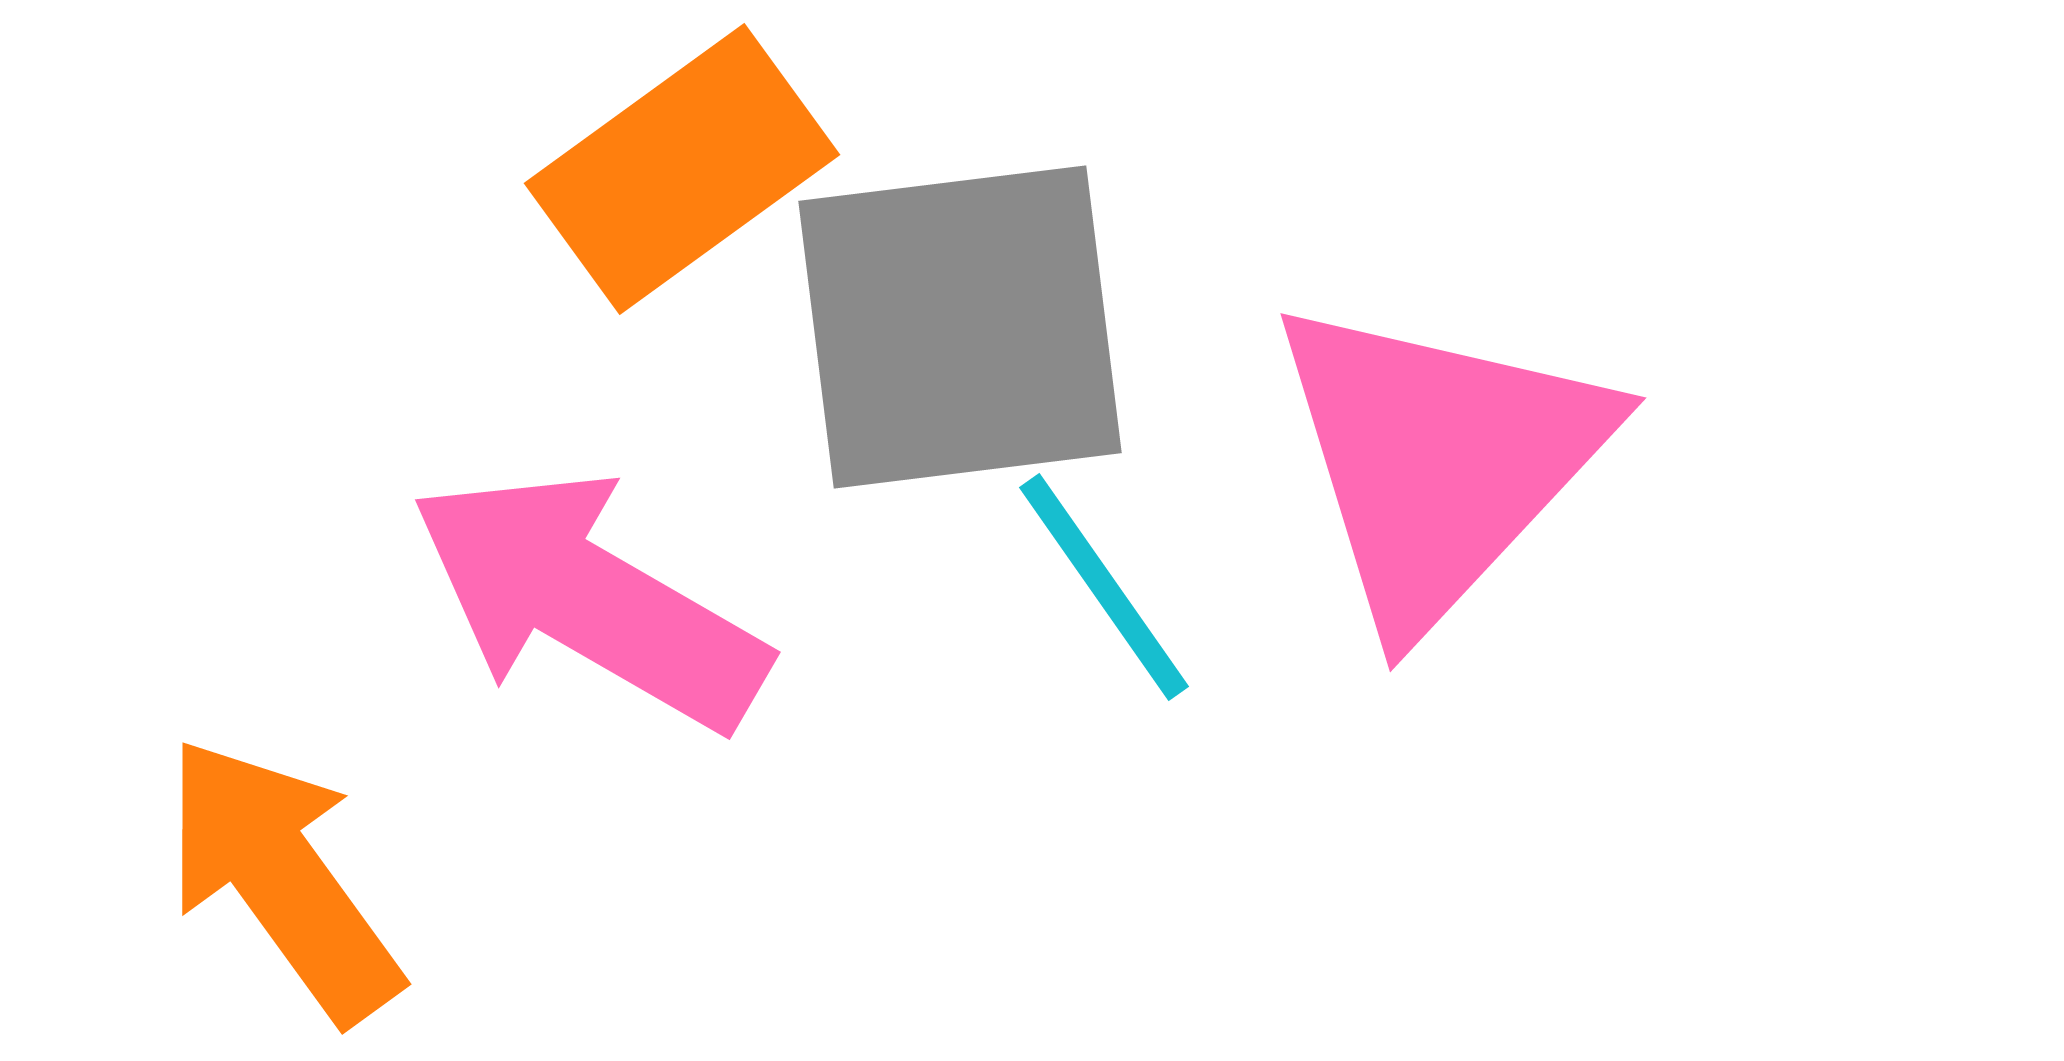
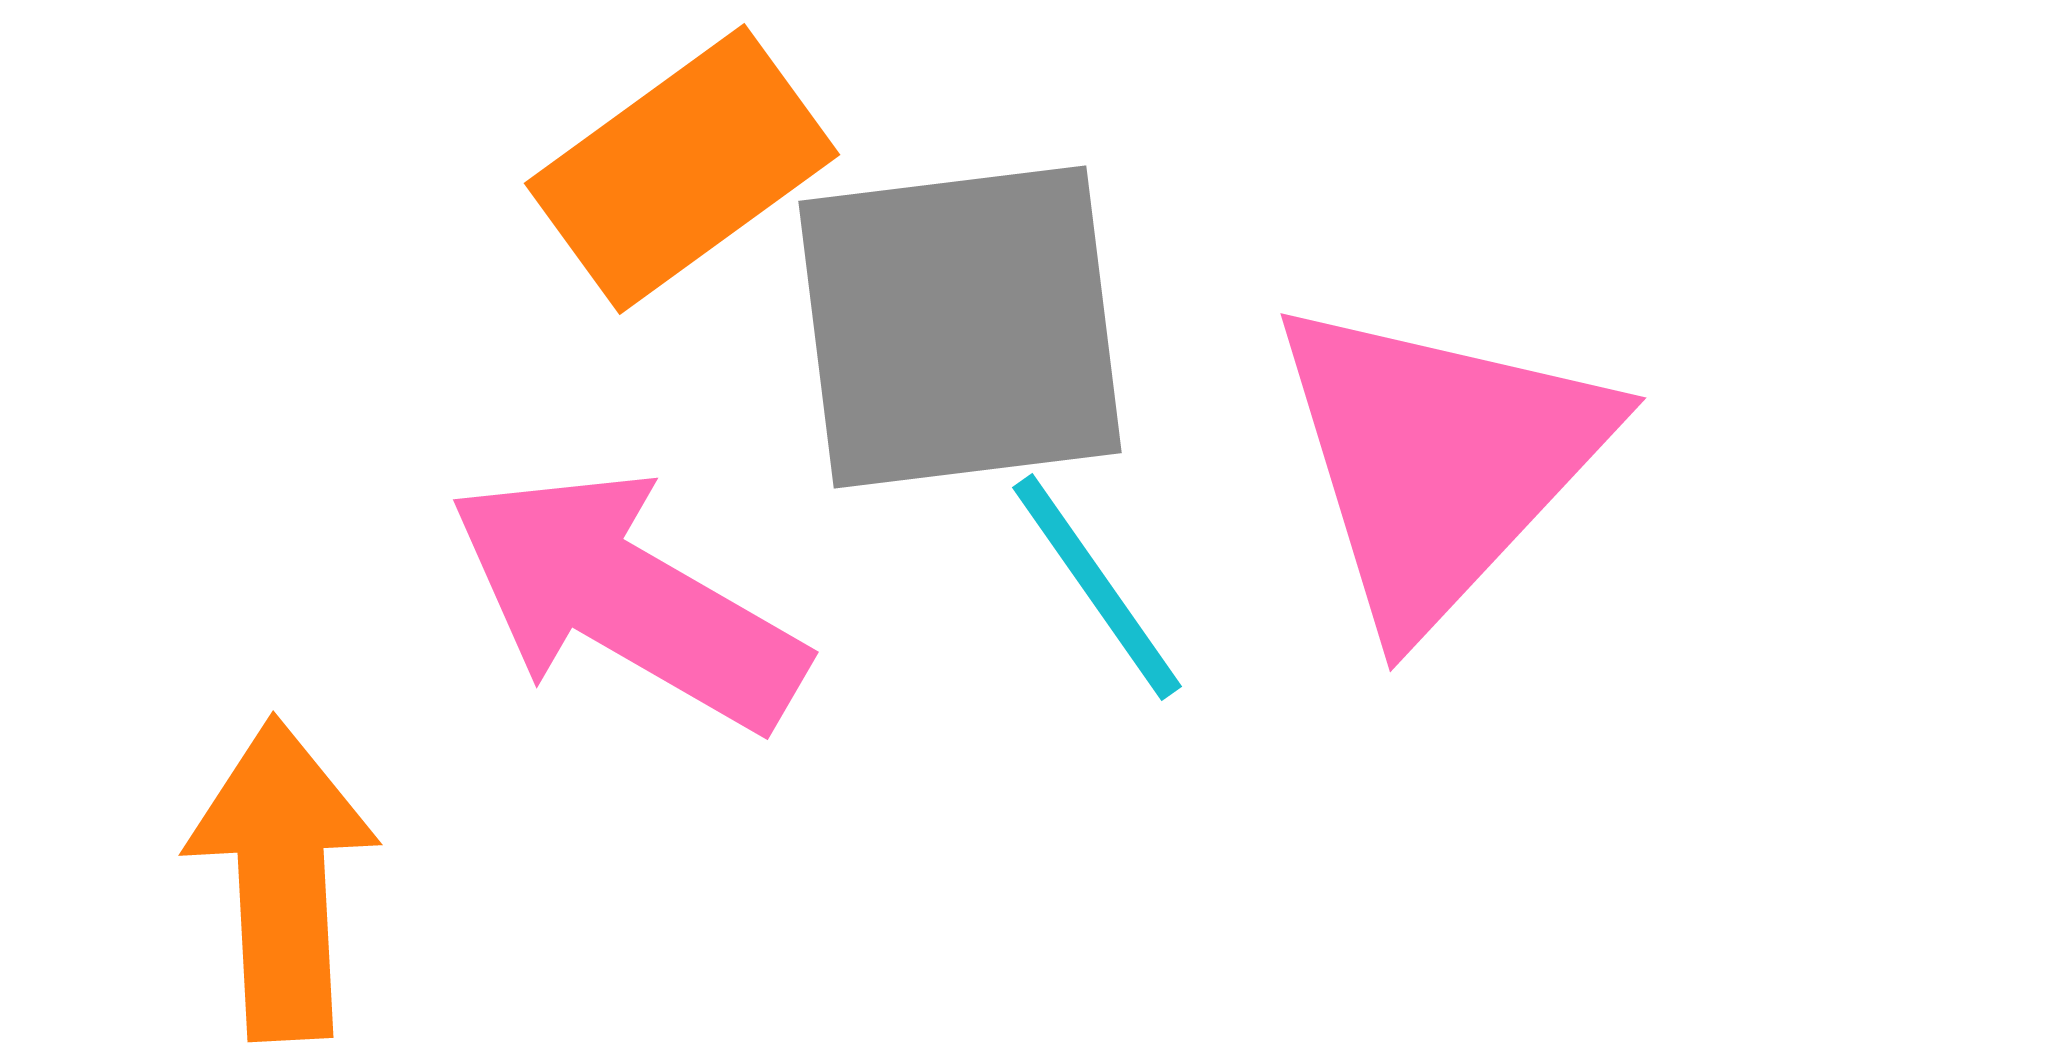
cyan line: moved 7 px left
pink arrow: moved 38 px right
orange arrow: rotated 33 degrees clockwise
